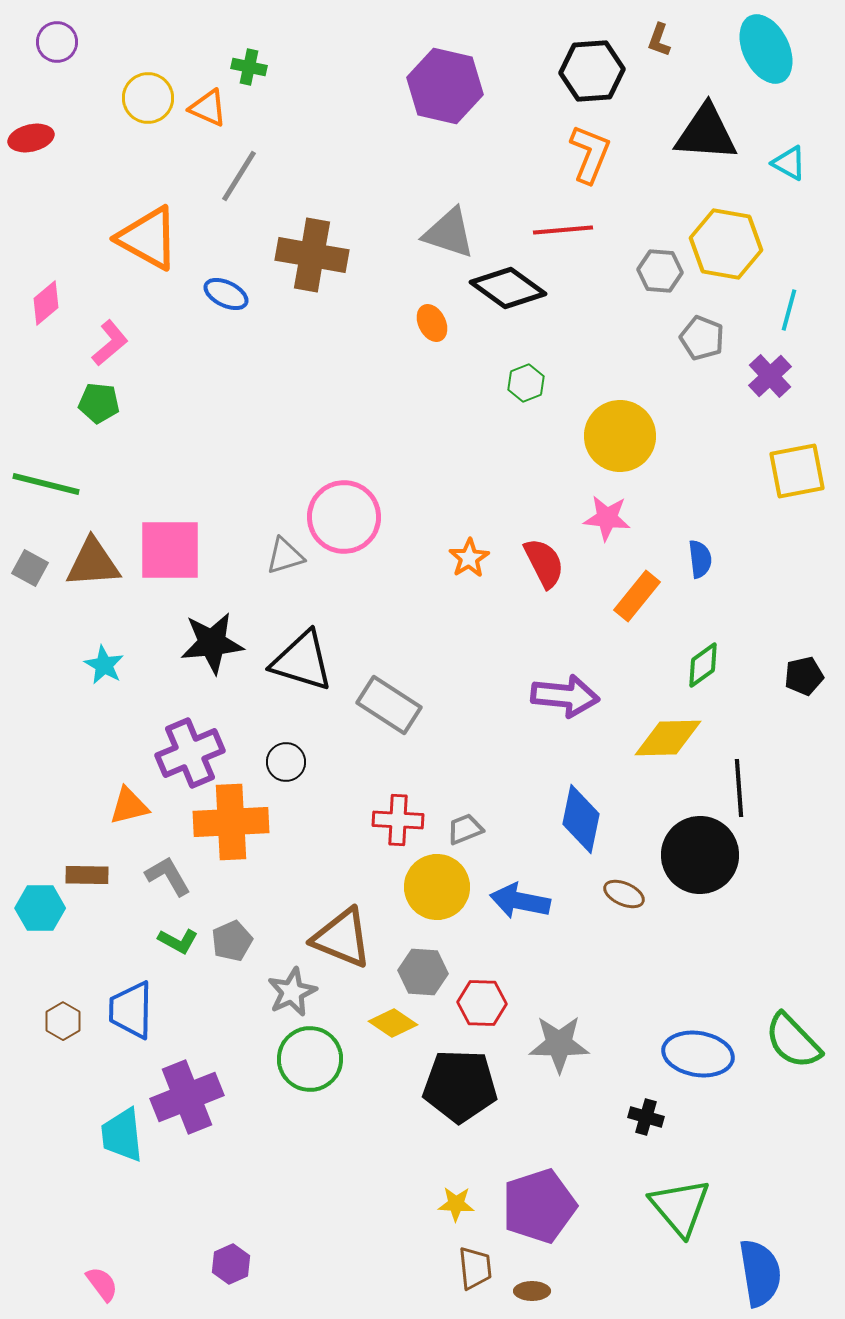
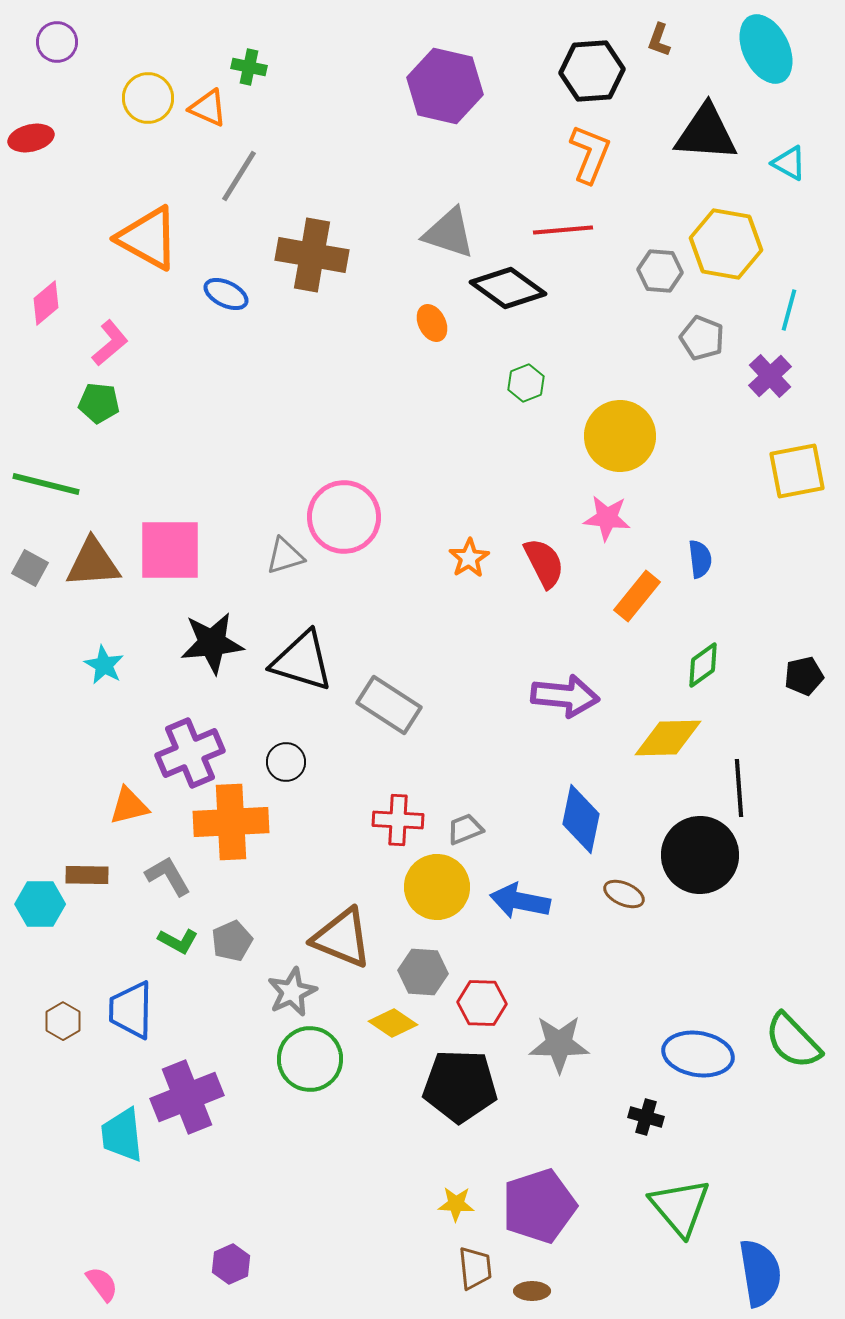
cyan hexagon at (40, 908): moved 4 px up
